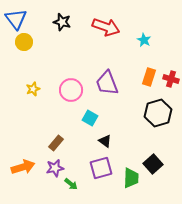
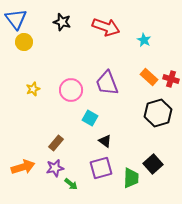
orange rectangle: rotated 66 degrees counterclockwise
